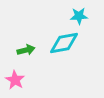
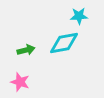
pink star: moved 5 px right, 2 px down; rotated 12 degrees counterclockwise
